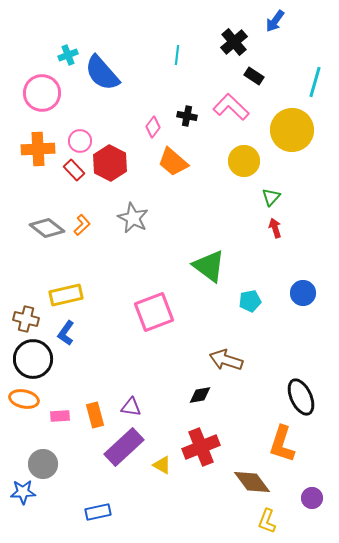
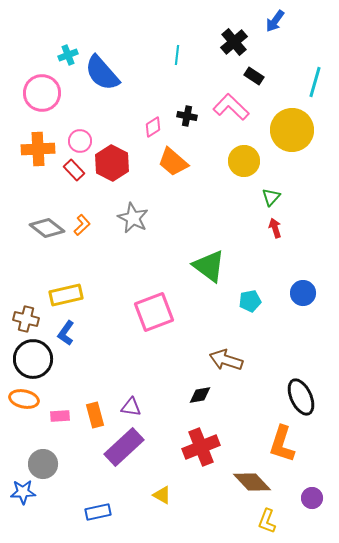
pink diamond at (153, 127): rotated 20 degrees clockwise
red hexagon at (110, 163): moved 2 px right
yellow triangle at (162, 465): moved 30 px down
brown diamond at (252, 482): rotated 6 degrees counterclockwise
